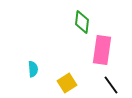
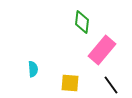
pink rectangle: rotated 32 degrees clockwise
yellow square: moved 3 px right; rotated 36 degrees clockwise
